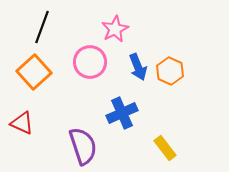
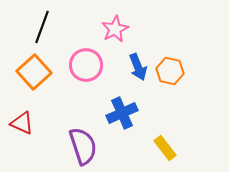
pink circle: moved 4 px left, 3 px down
orange hexagon: rotated 12 degrees counterclockwise
